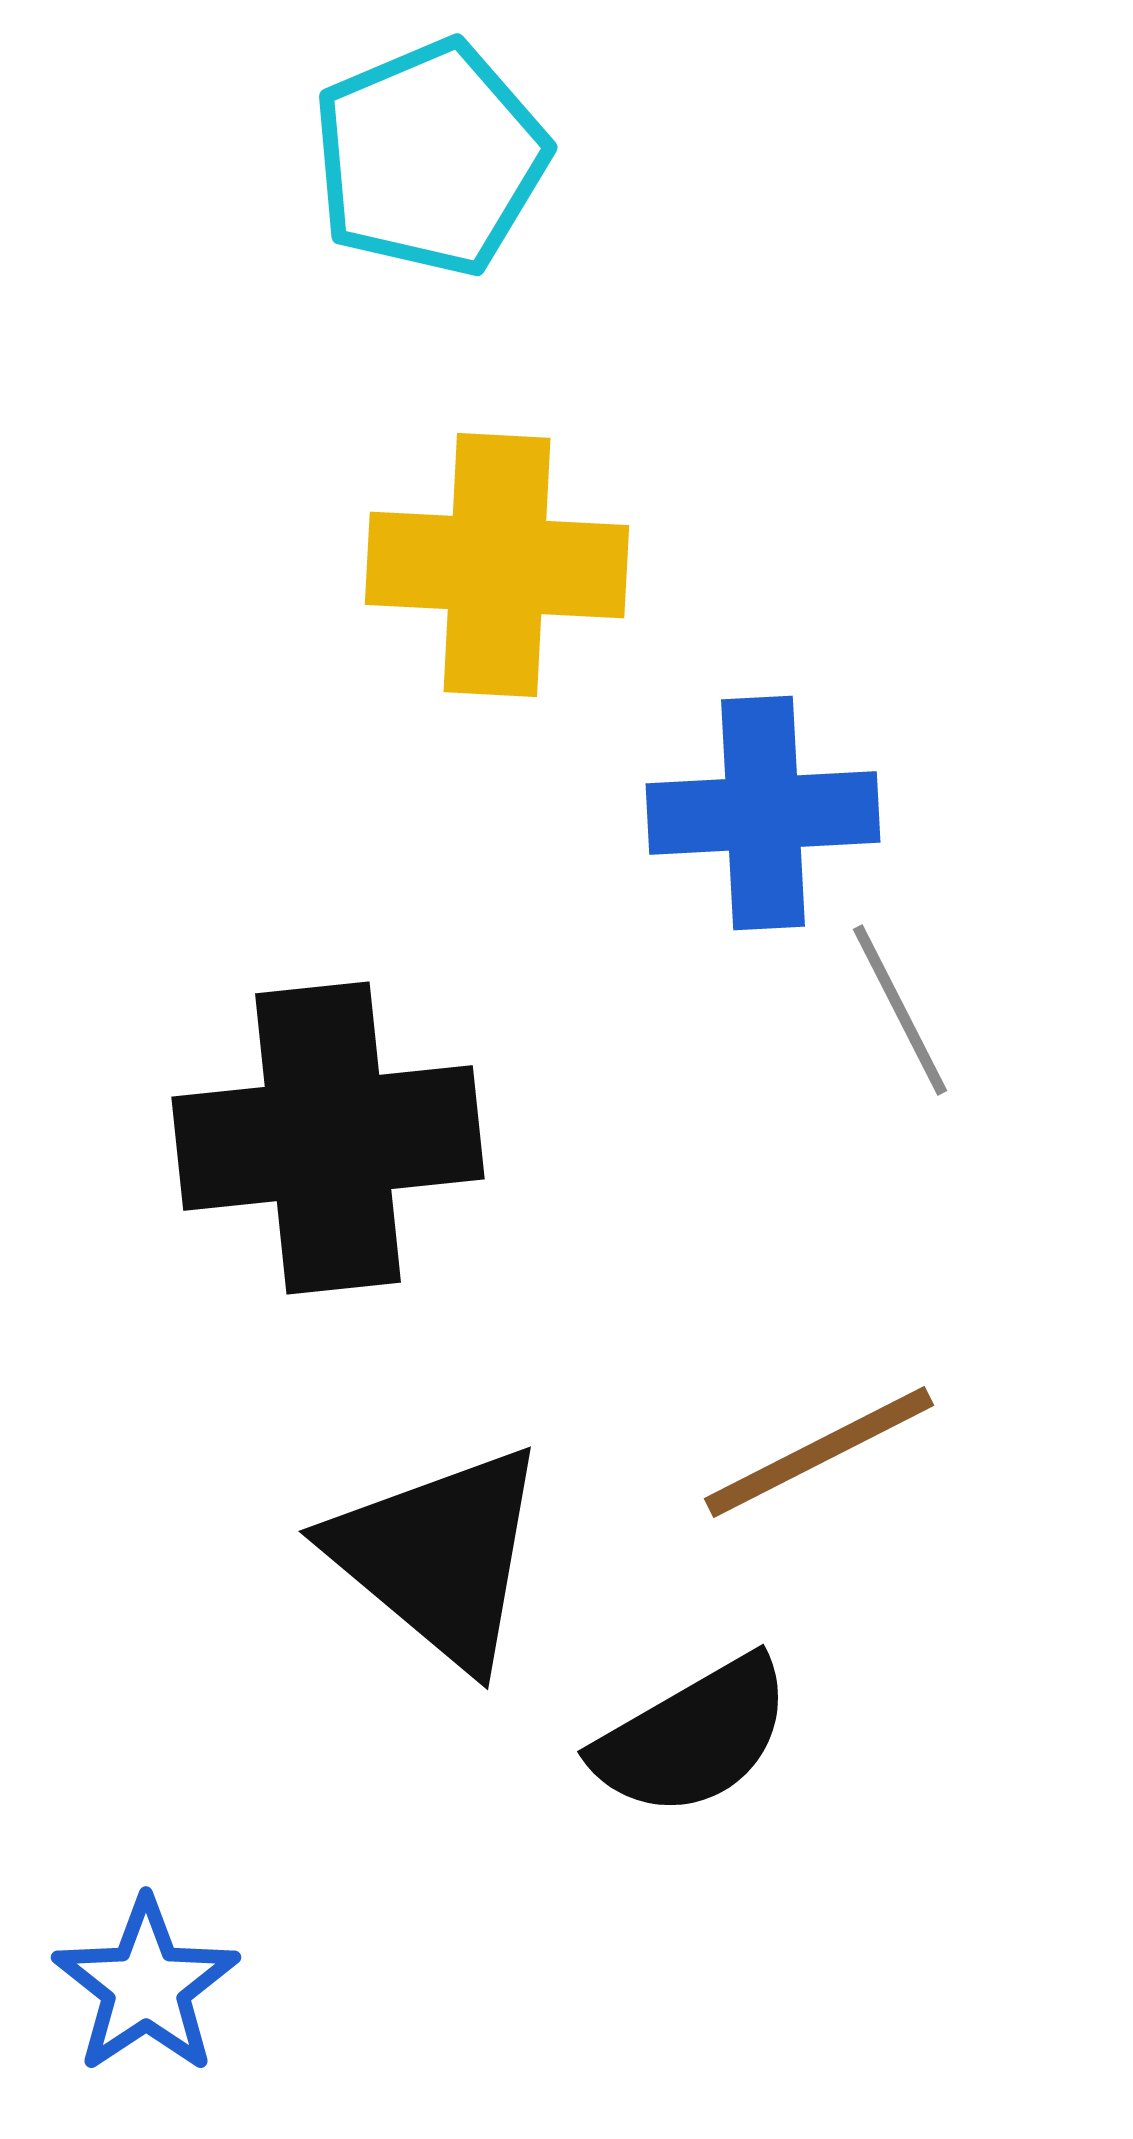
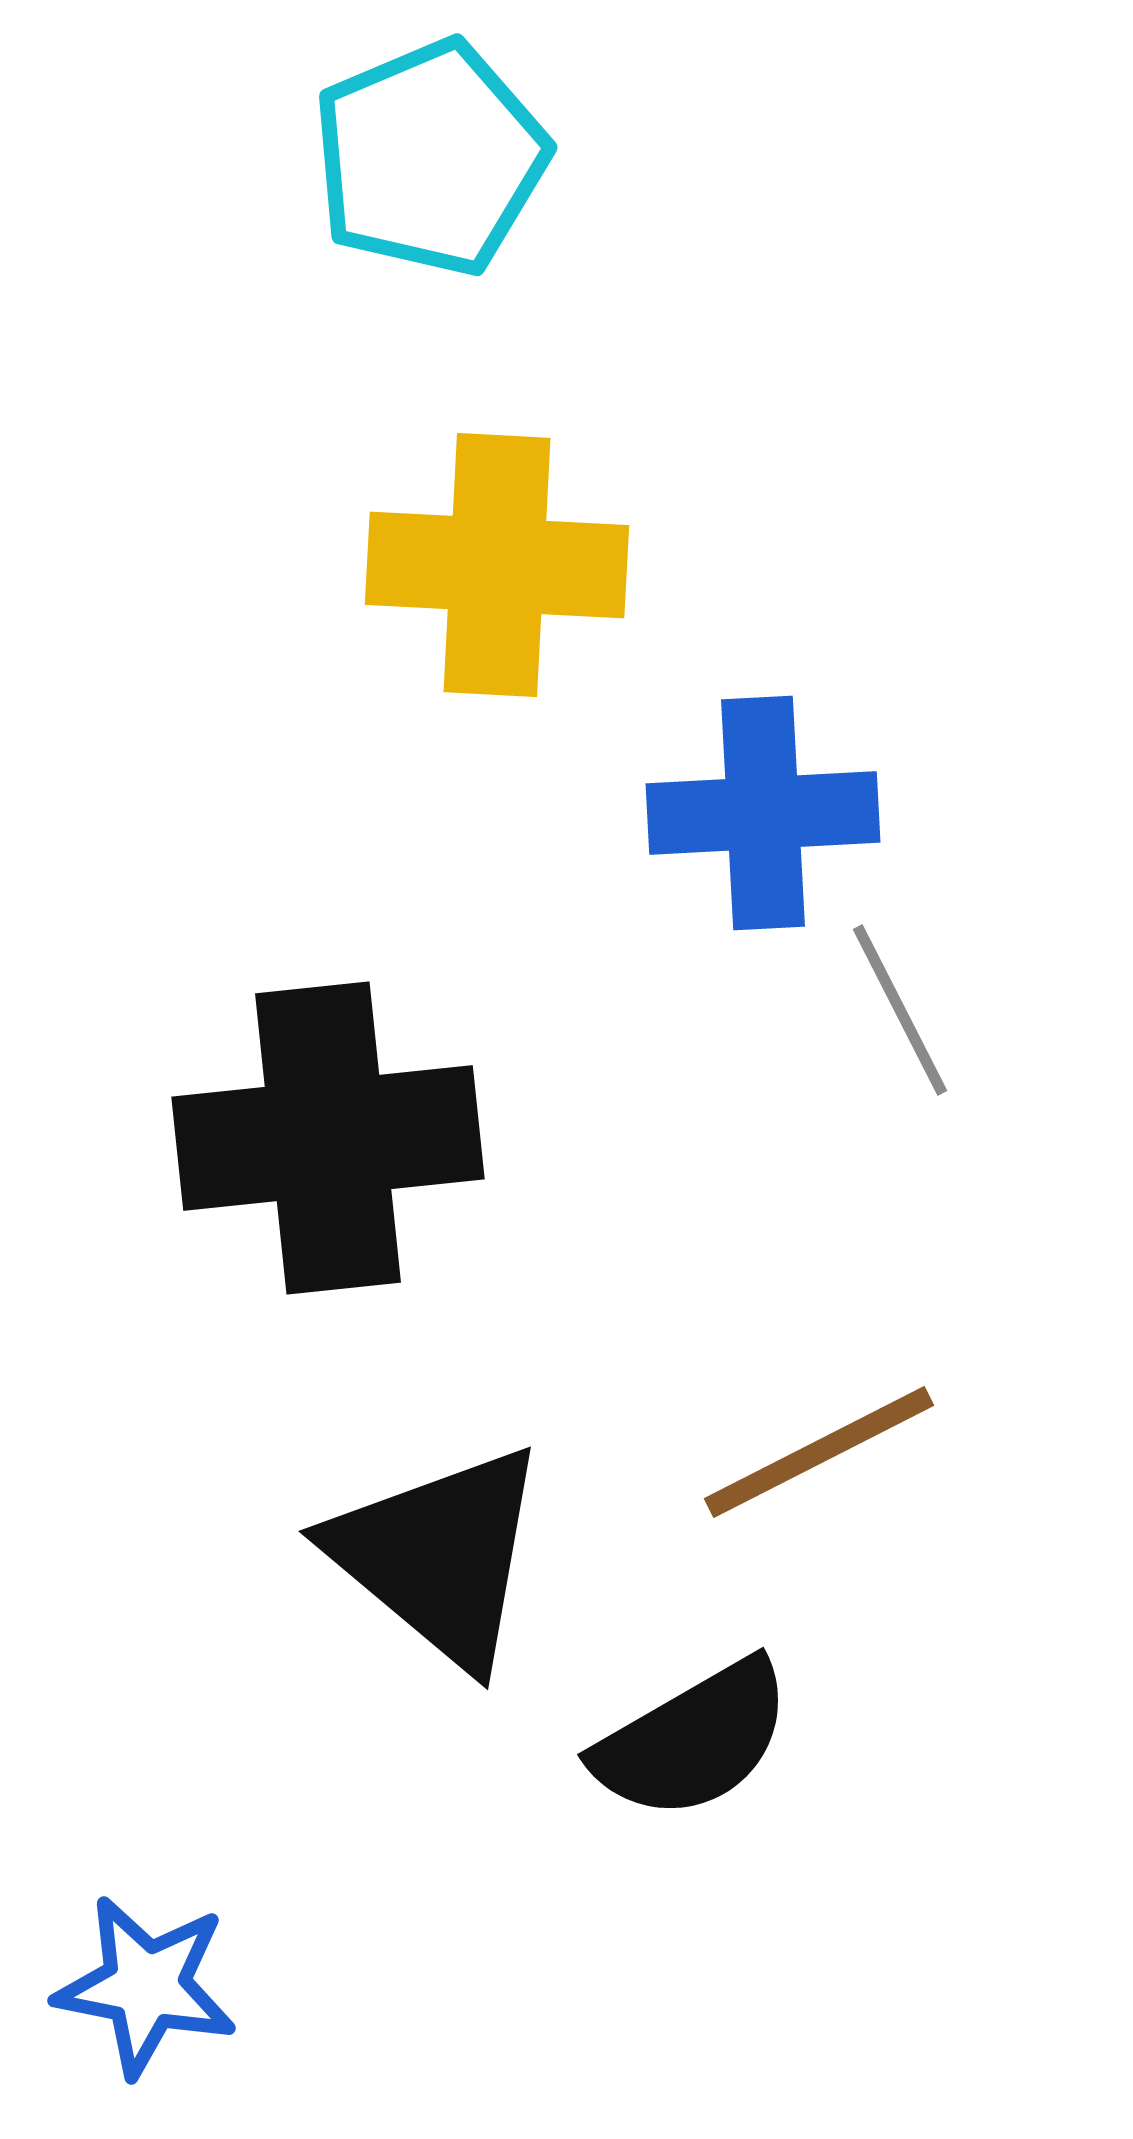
black semicircle: moved 3 px down
blue star: rotated 27 degrees counterclockwise
